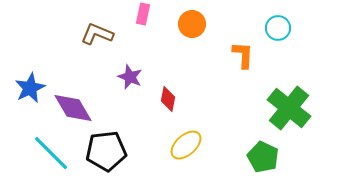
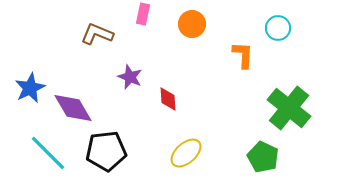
red diamond: rotated 15 degrees counterclockwise
yellow ellipse: moved 8 px down
cyan line: moved 3 px left
